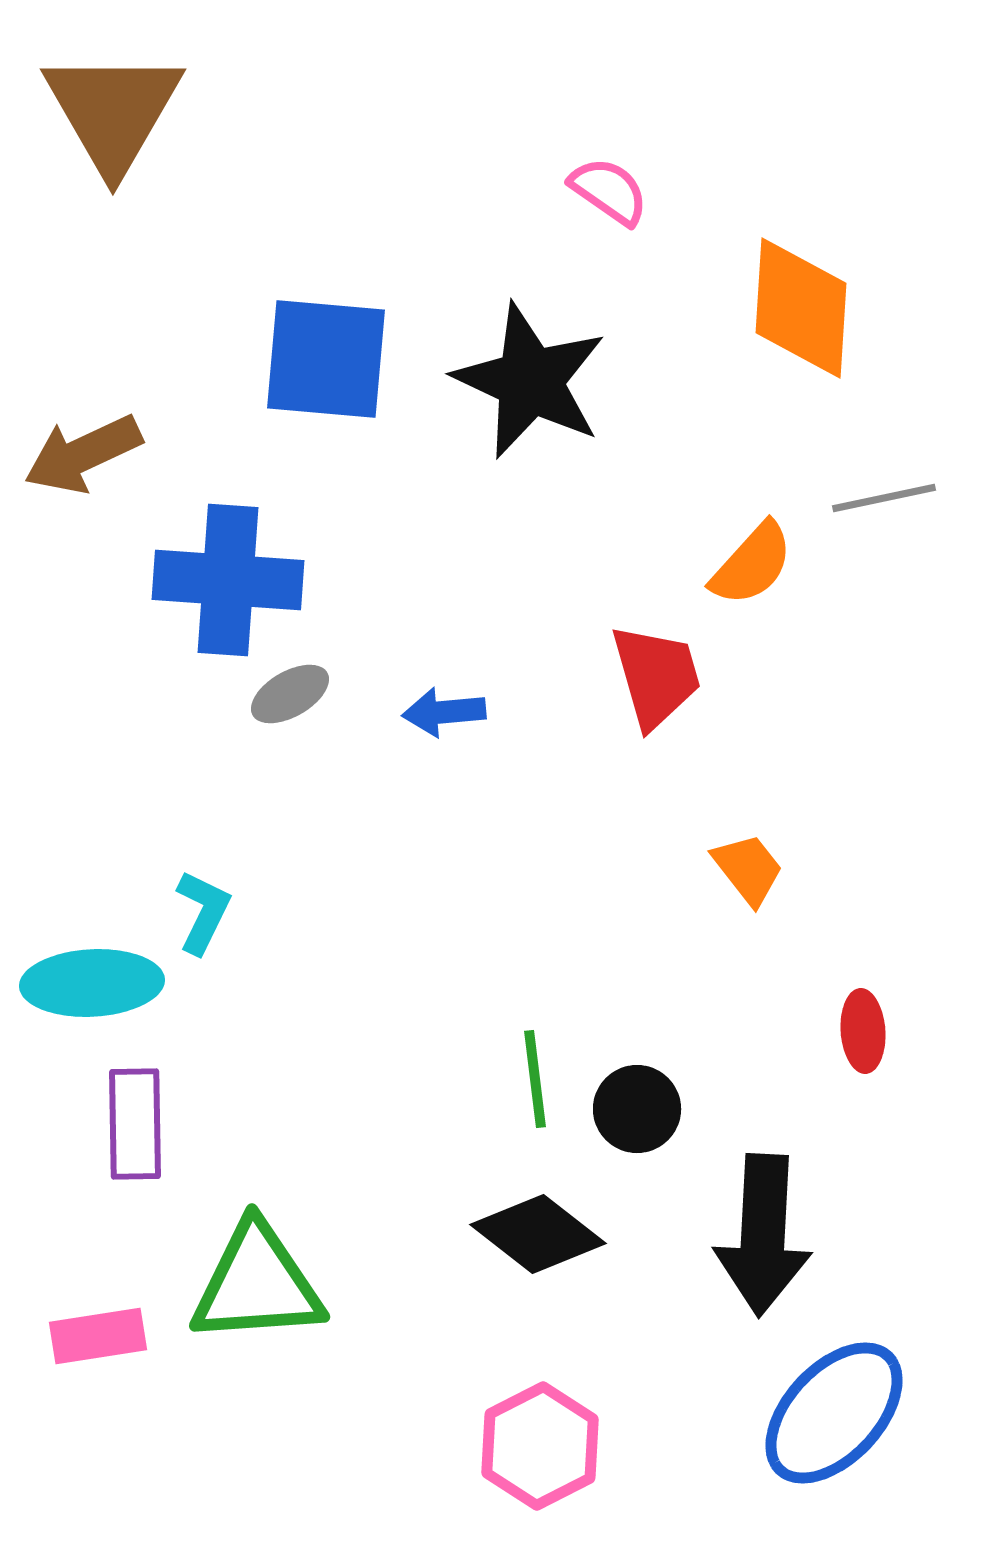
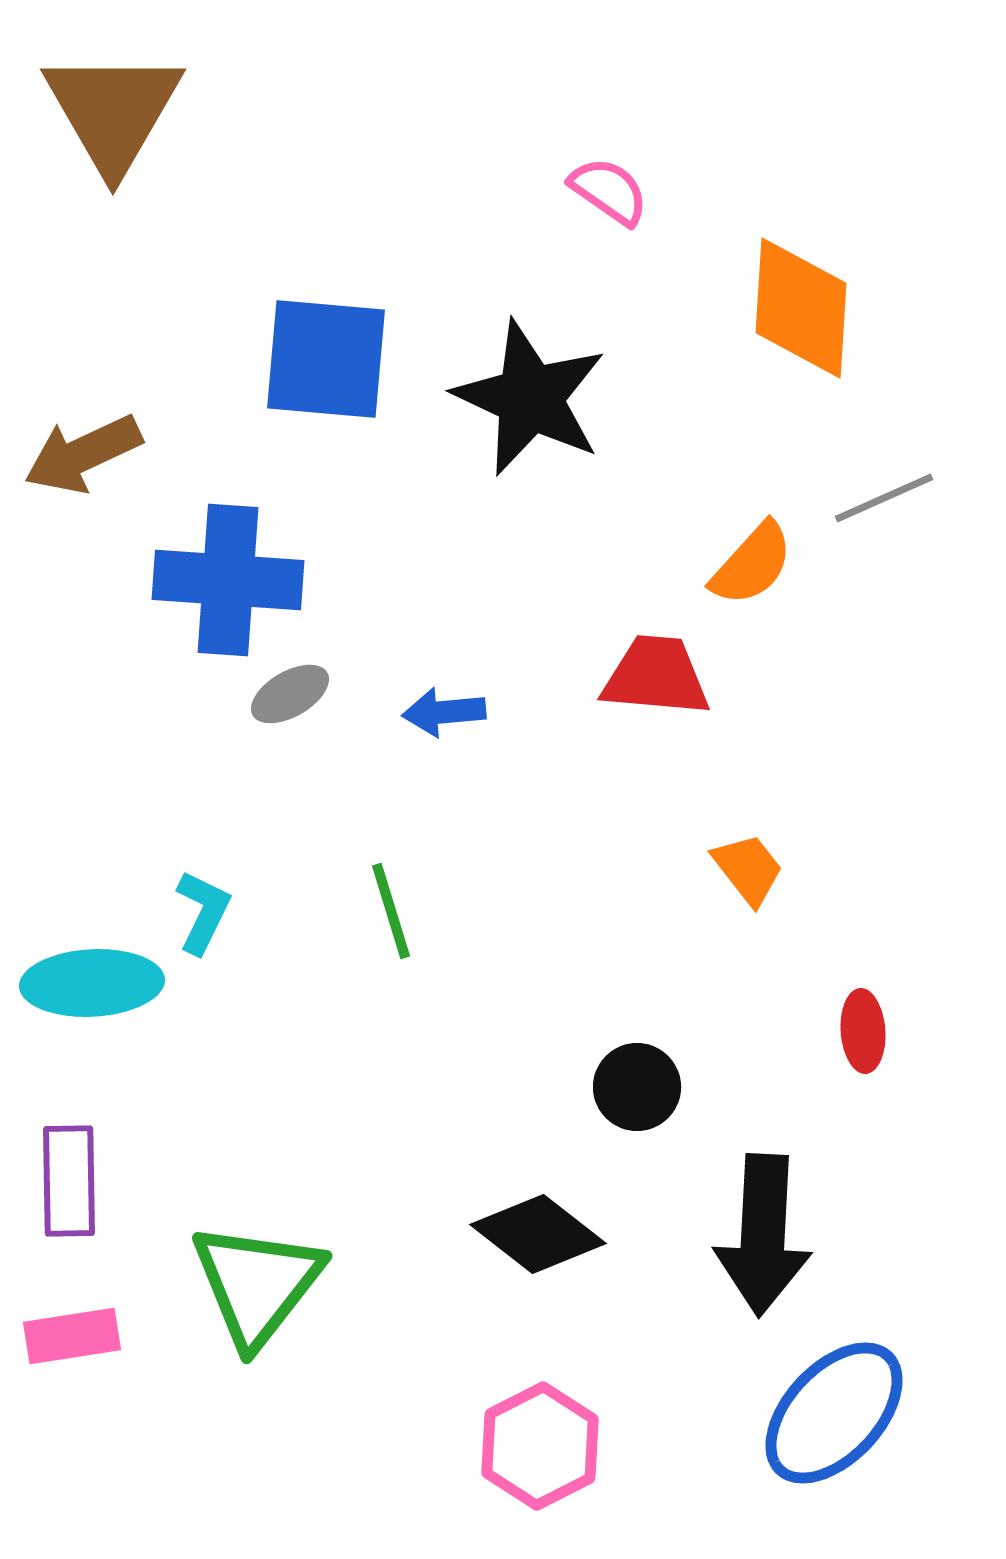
black star: moved 17 px down
gray line: rotated 12 degrees counterclockwise
red trapezoid: rotated 69 degrees counterclockwise
green line: moved 144 px left, 168 px up; rotated 10 degrees counterclockwise
black circle: moved 22 px up
purple rectangle: moved 66 px left, 57 px down
green triangle: rotated 48 degrees counterclockwise
pink rectangle: moved 26 px left
